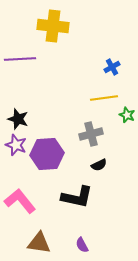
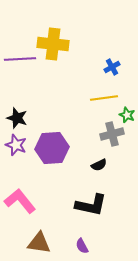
yellow cross: moved 18 px down
black star: moved 1 px left, 1 px up
gray cross: moved 21 px right
purple hexagon: moved 5 px right, 6 px up
black L-shape: moved 14 px right, 8 px down
purple semicircle: moved 1 px down
